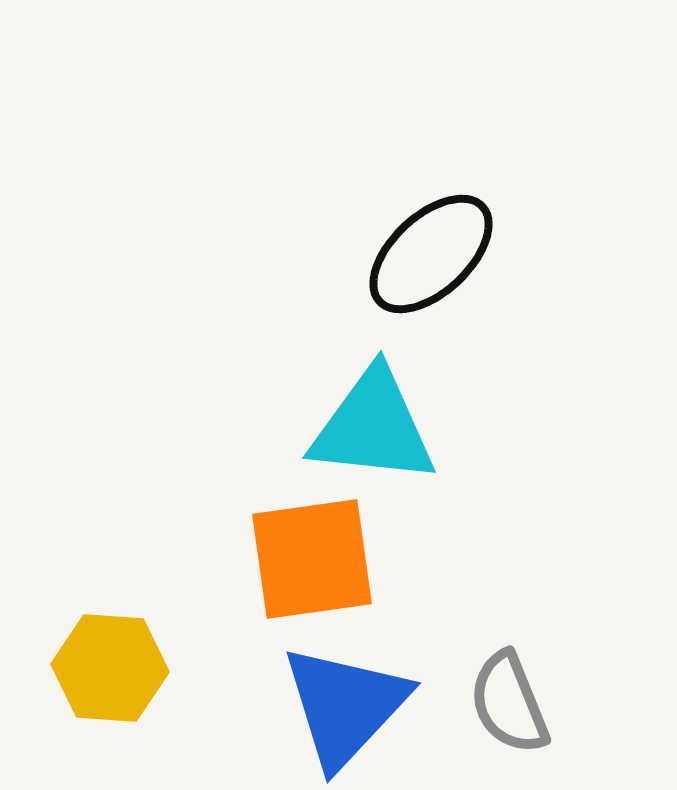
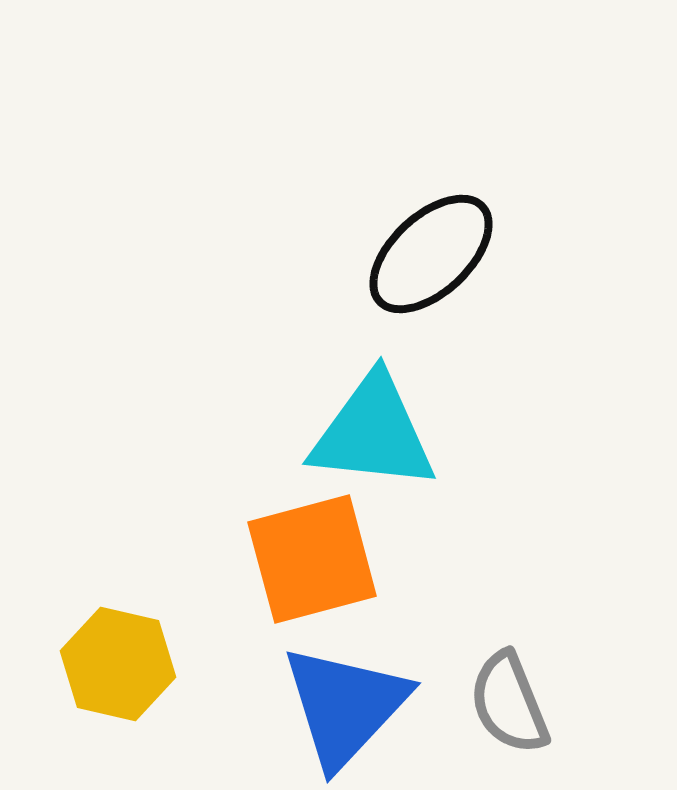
cyan triangle: moved 6 px down
orange square: rotated 7 degrees counterclockwise
yellow hexagon: moved 8 px right, 4 px up; rotated 9 degrees clockwise
